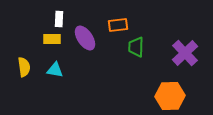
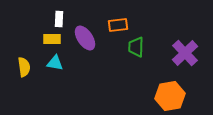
cyan triangle: moved 7 px up
orange hexagon: rotated 8 degrees counterclockwise
